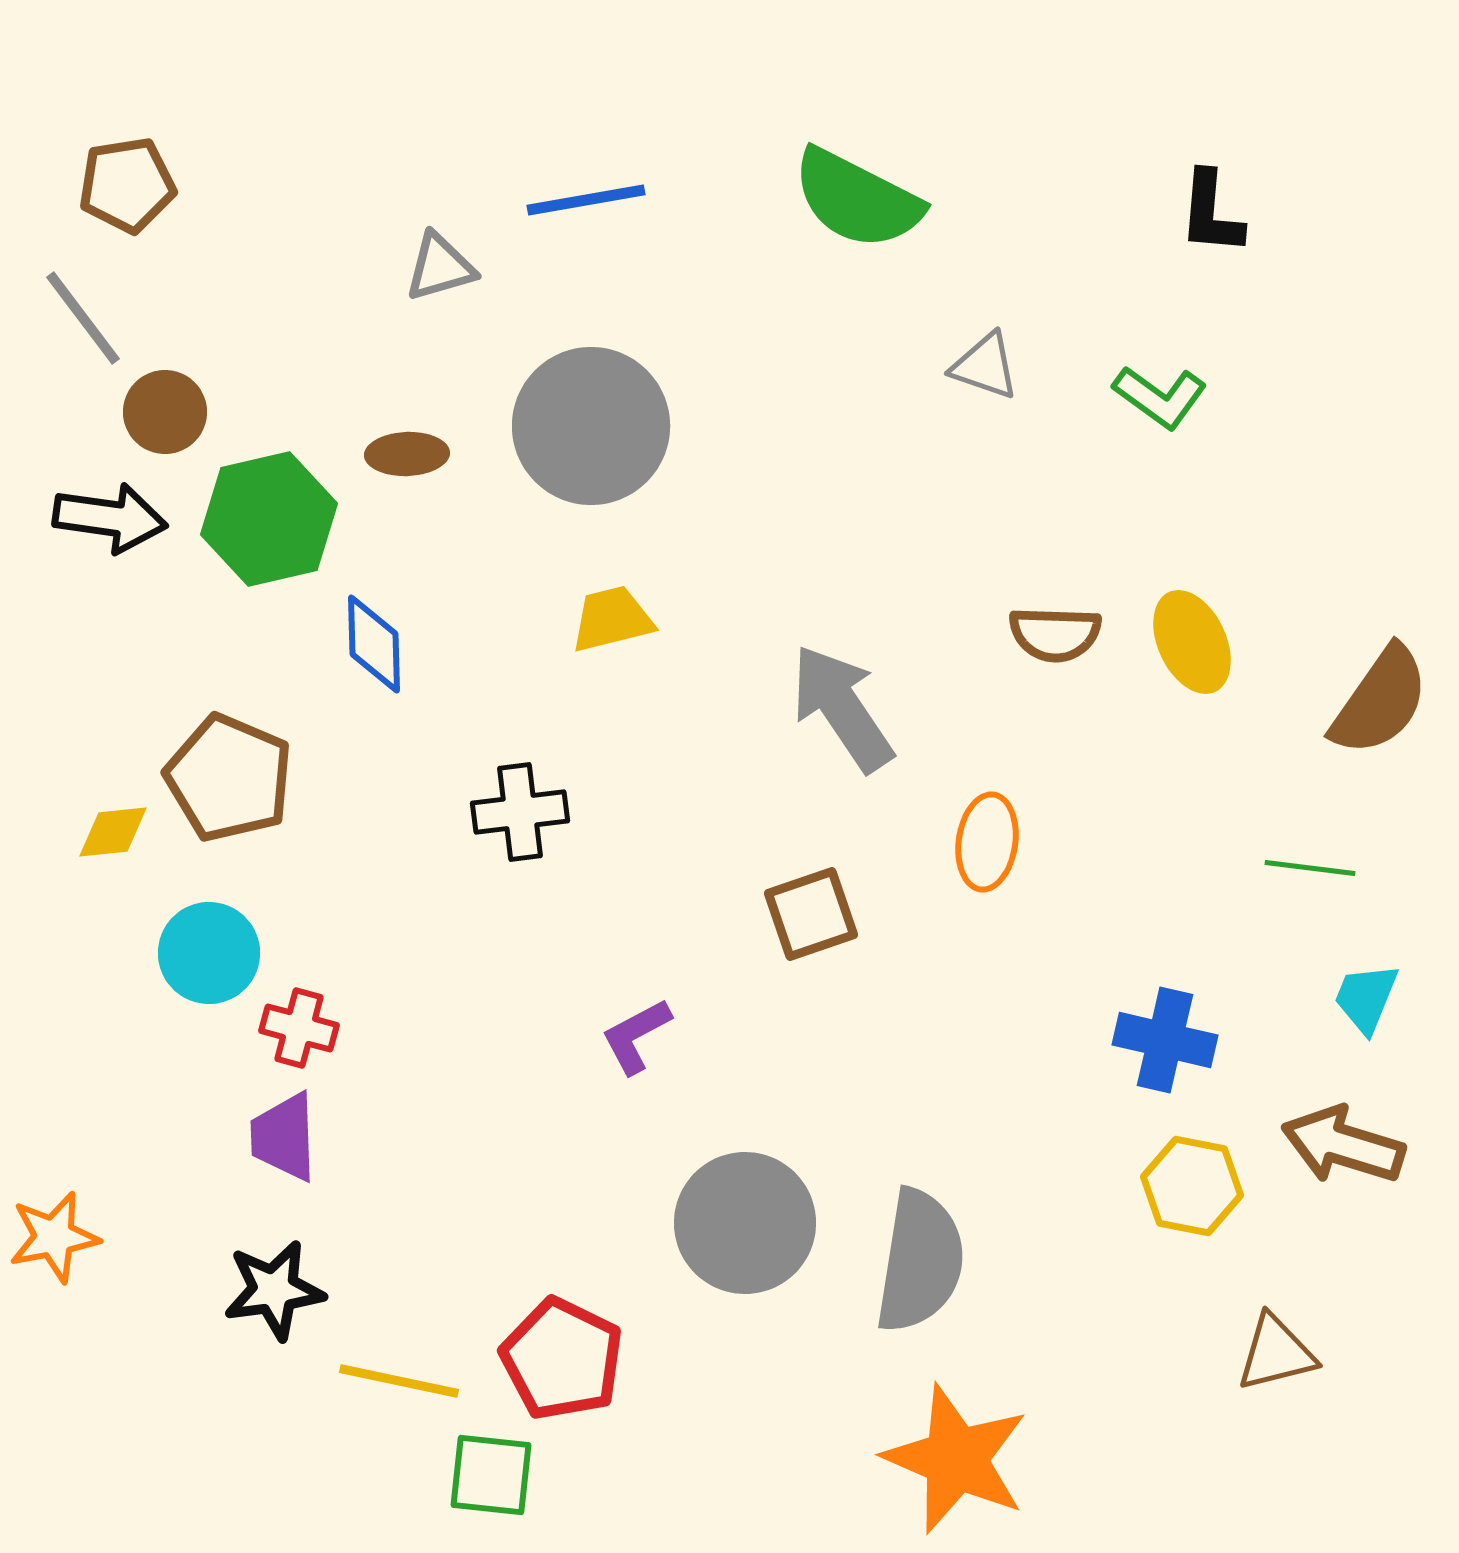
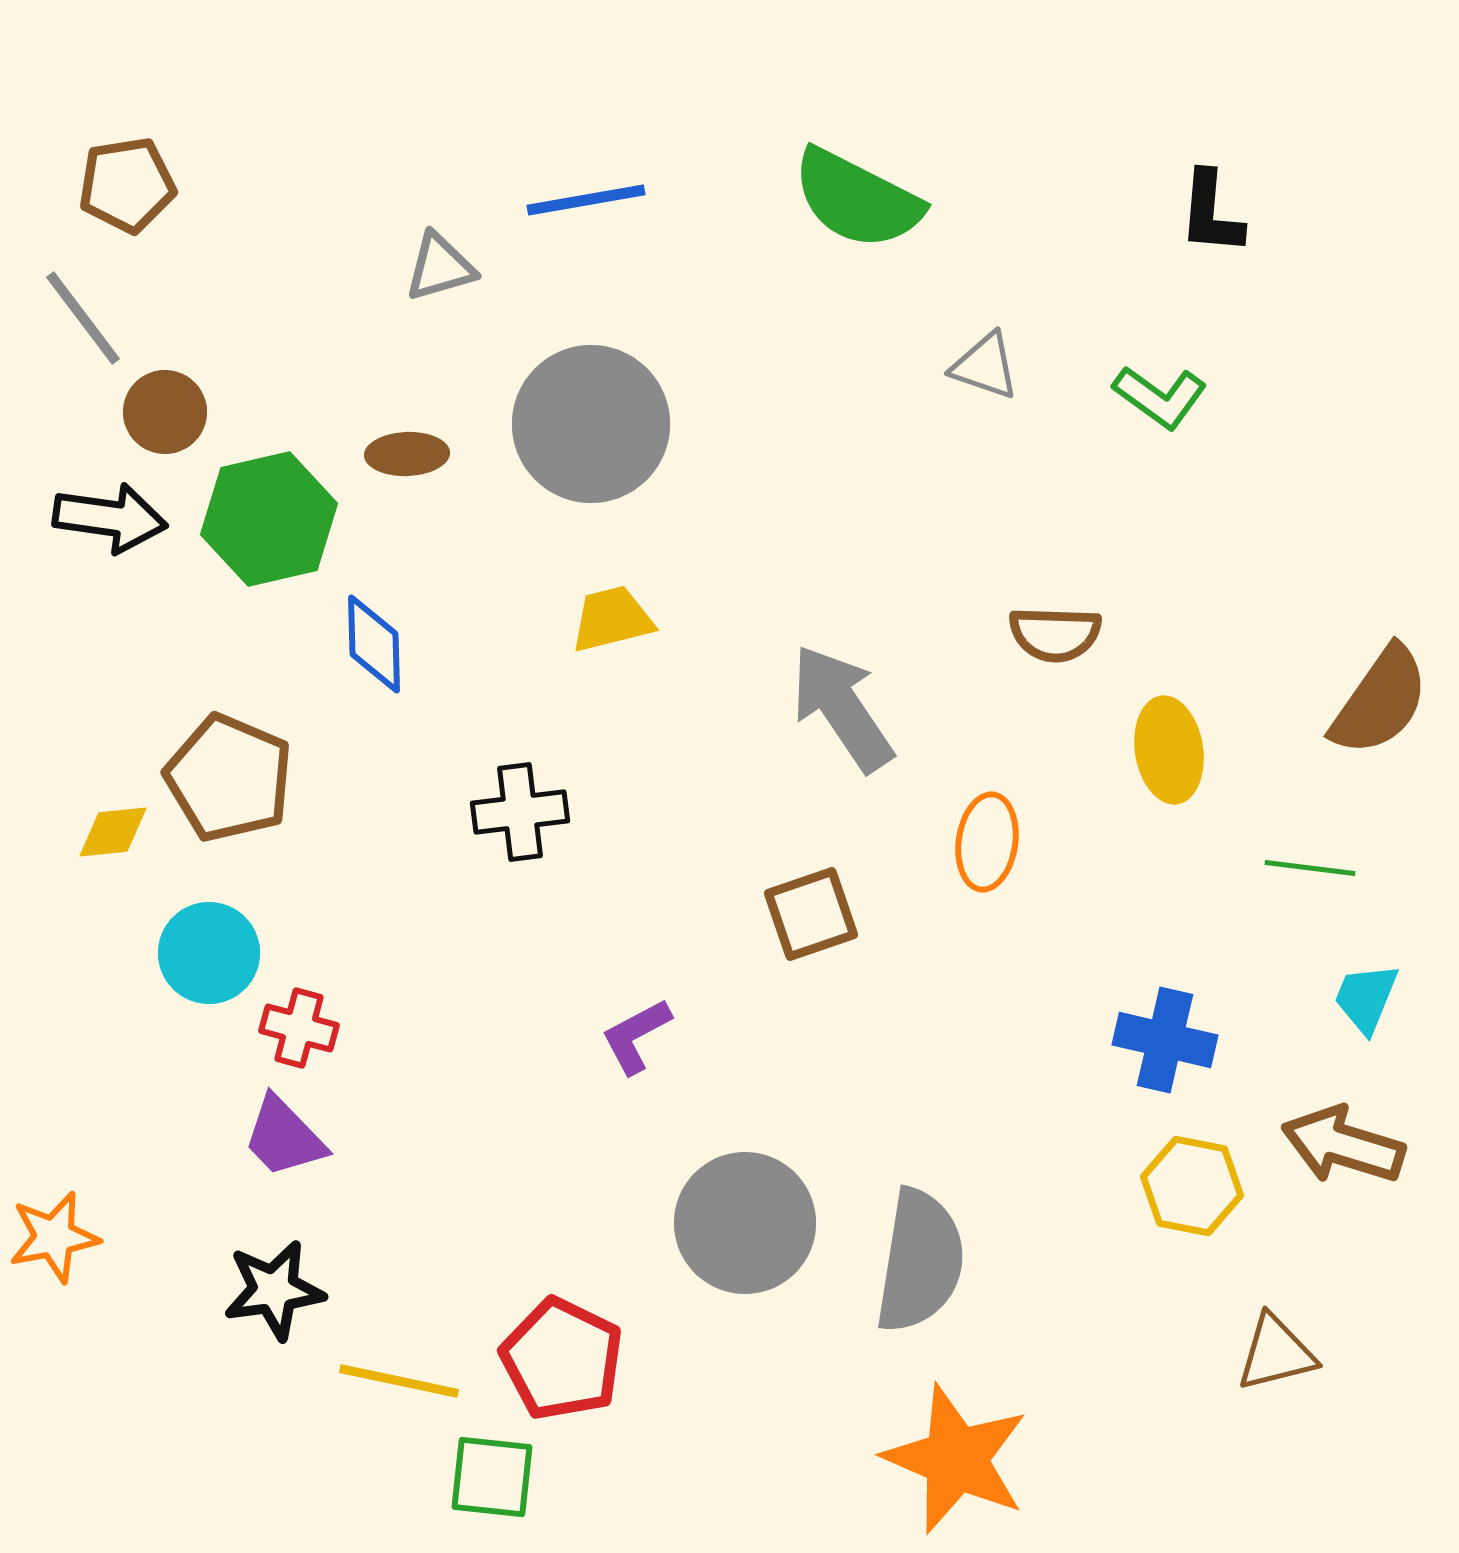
gray circle at (591, 426): moved 2 px up
yellow ellipse at (1192, 642): moved 23 px left, 108 px down; rotated 16 degrees clockwise
purple trapezoid at (284, 1137): rotated 42 degrees counterclockwise
green square at (491, 1475): moved 1 px right, 2 px down
